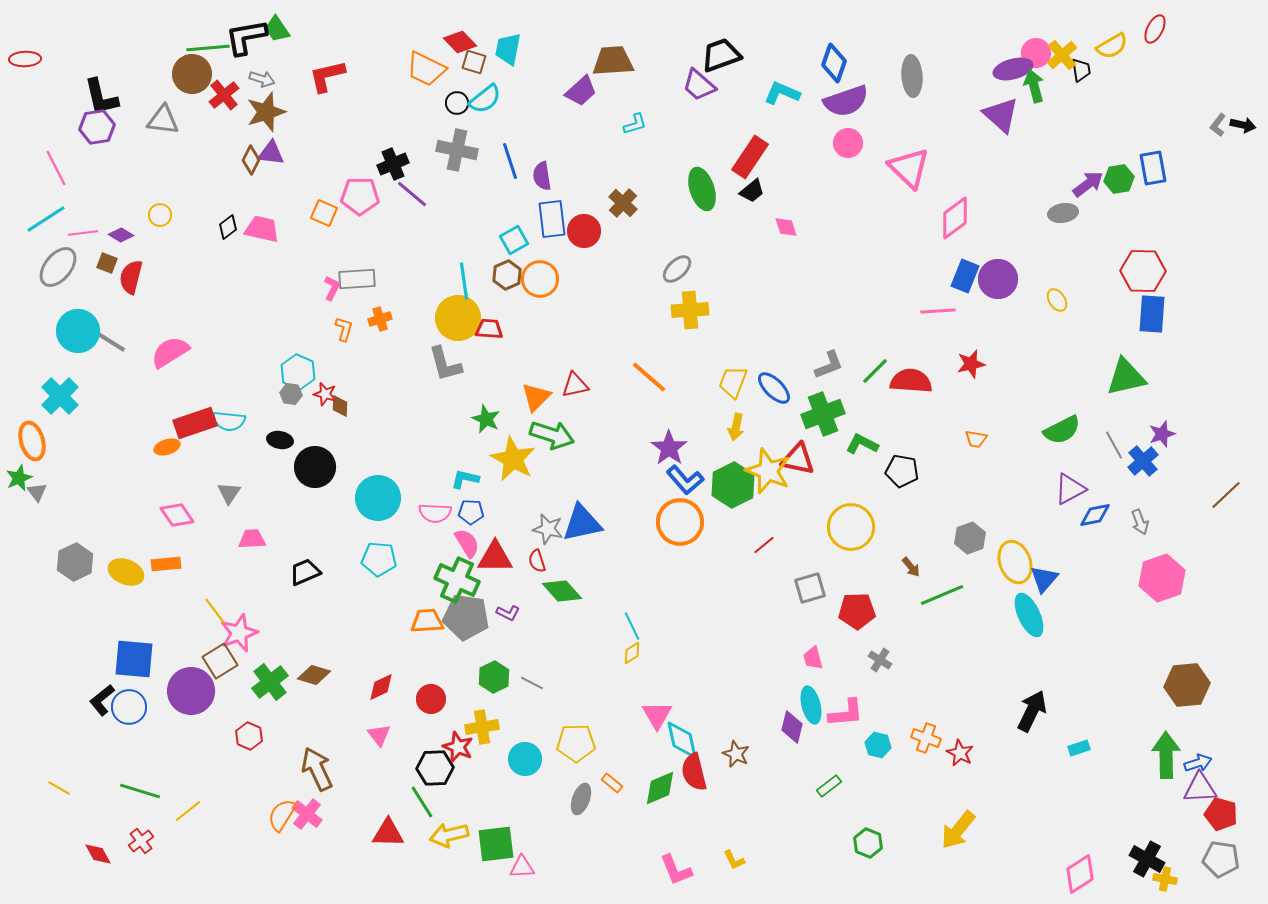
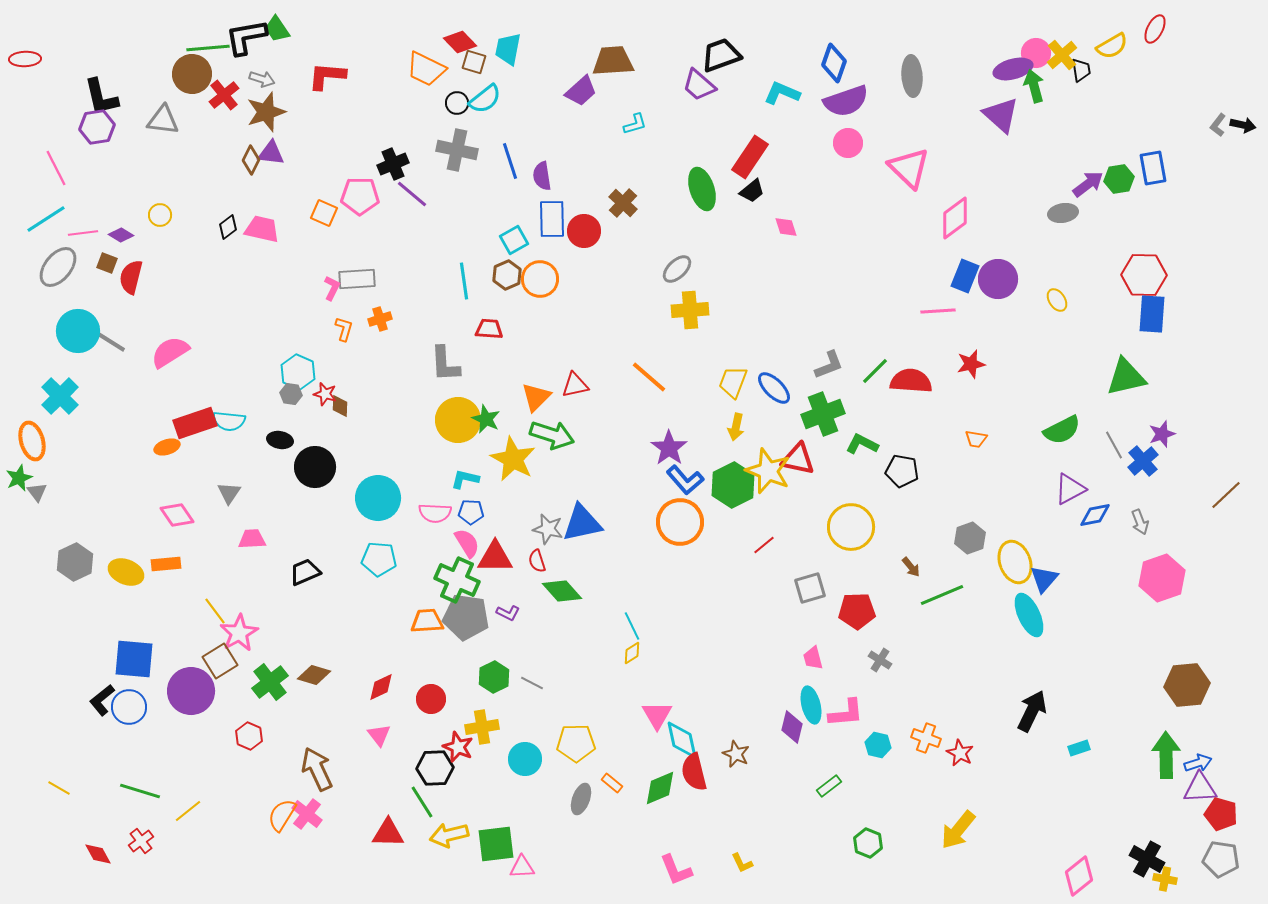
red L-shape at (327, 76): rotated 18 degrees clockwise
blue rectangle at (552, 219): rotated 6 degrees clockwise
red hexagon at (1143, 271): moved 1 px right, 4 px down
yellow circle at (458, 318): moved 102 px down
gray L-shape at (445, 364): rotated 12 degrees clockwise
pink star at (239, 633): rotated 9 degrees counterclockwise
yellow L-shape at (734, 860): moved 8 px right, 3 px down
pink diamond at (1080, 874): moved 1 px left, 2 px down; rotated 6 degrees counterclockwise
